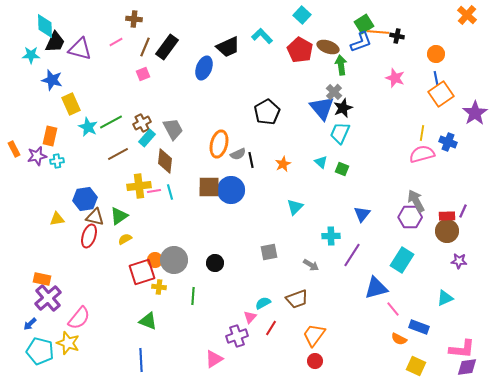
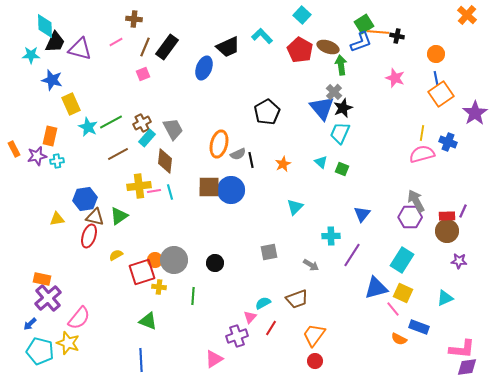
yellow semicircle at (125, 239): moved 9 px left, 16 px down
yellow square at (416, 366): moved 13 px left, 73 px up
